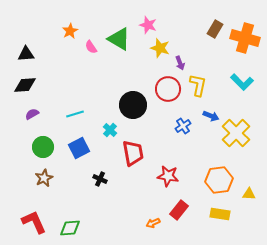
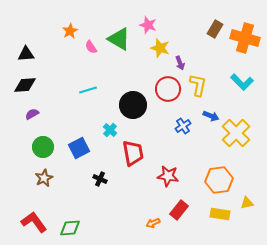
cyan line: moved 13 px right, 24 px up
yellow triangle: moved 2 px left, 9 px down; rotated 16 degrees counterclockwise
red L-shape: rotated 12 degrees counterclockwise
